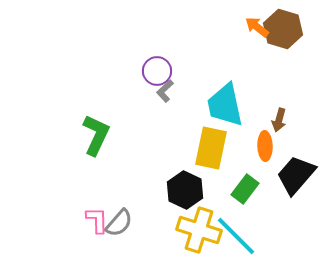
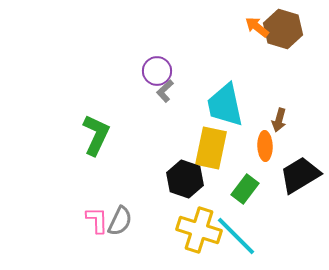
black trapezoid: moved 4 px right; rotated 18 degrees clockwise
black hexagon: moved 11 px up; rotated 6 degrees counterclockwise
gray semicircle: moved 1 px right, 2 px up; rotated 16 degrees counterclockwise
